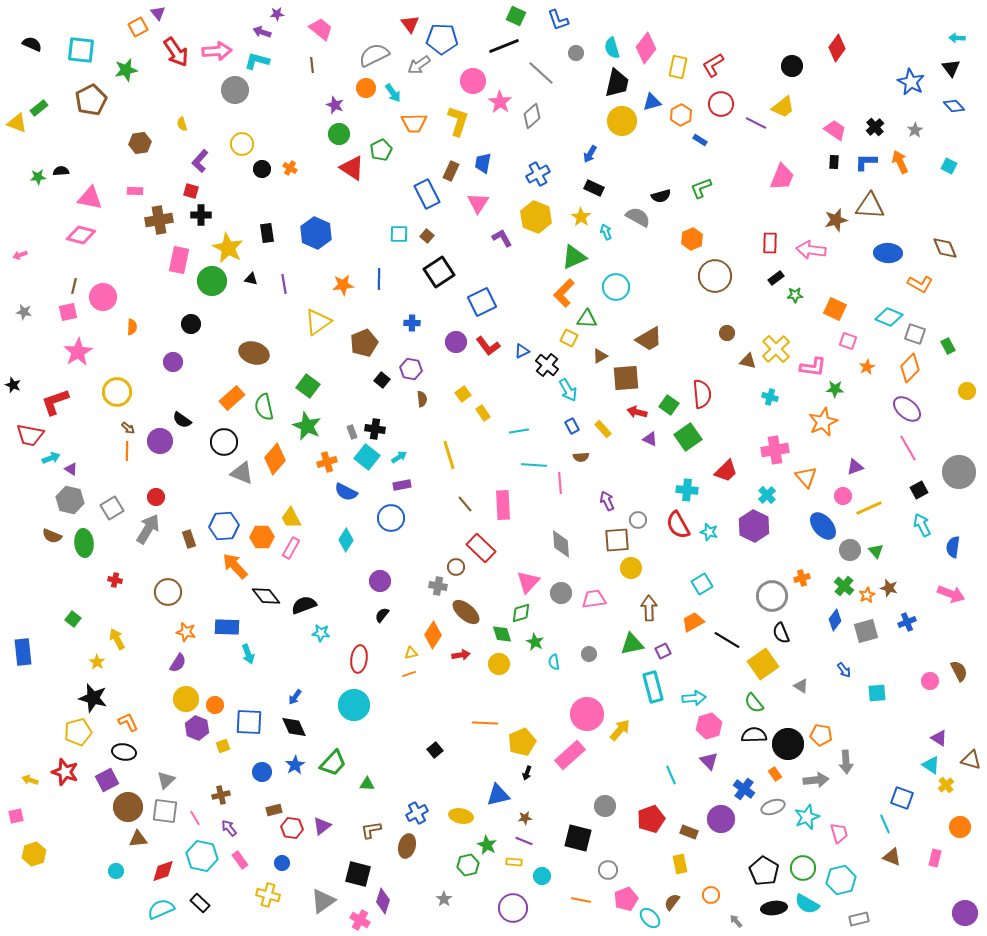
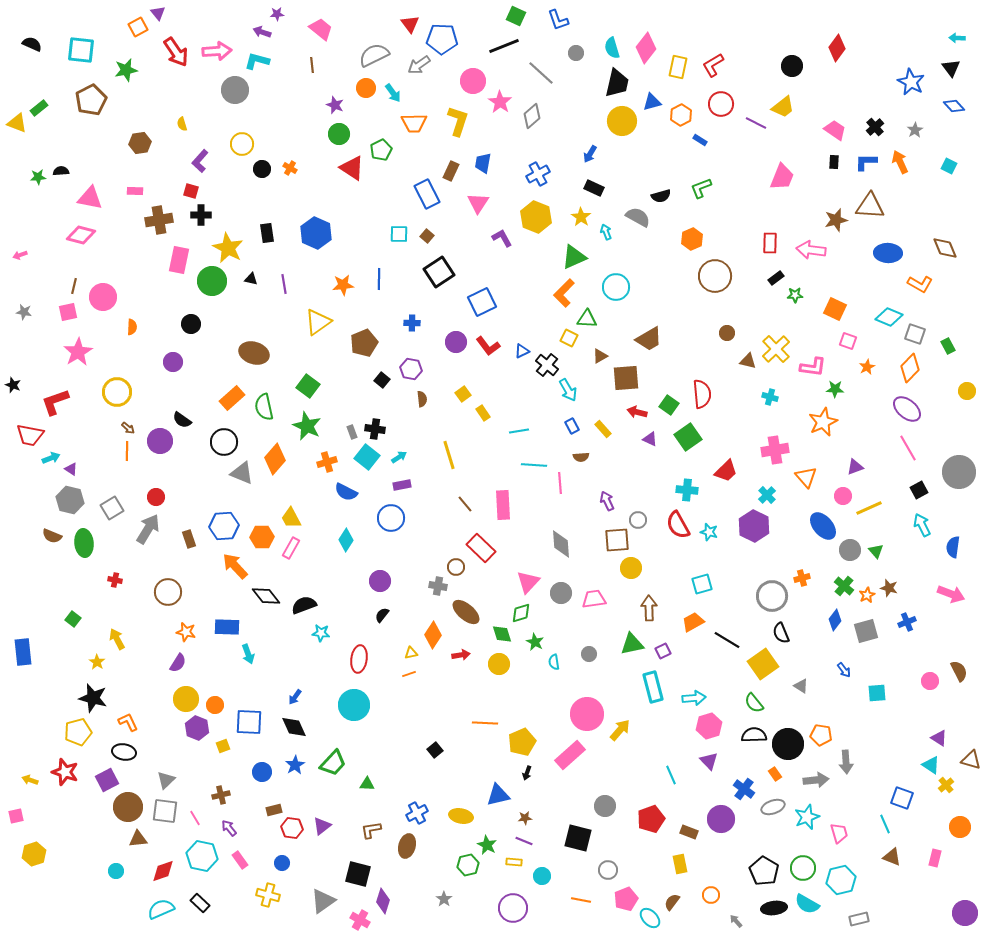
cyan square at (702, 584): rotated 15 degrees clockwise
